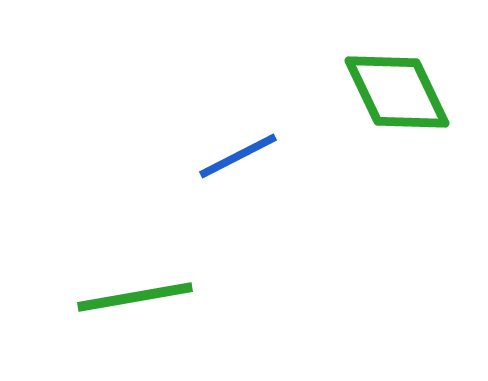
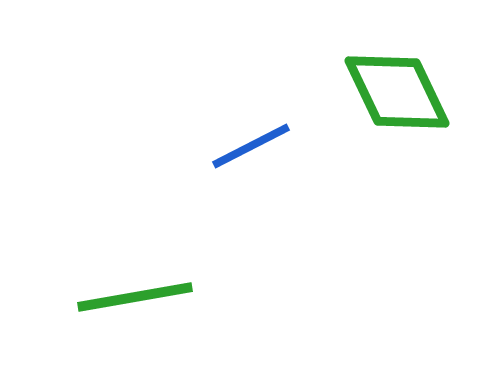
blue line: moved 13 px right, 10 px up
